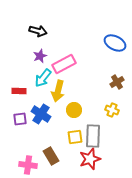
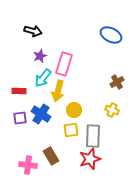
black arrow: moved 5 px left
blue ellipse: moved 4 px left, 8 px up
pink rectangle: rotated 45 degrees counterclockwise
purple square: moved 1 px up
yellow square: moved 4 px left, 7 px up
